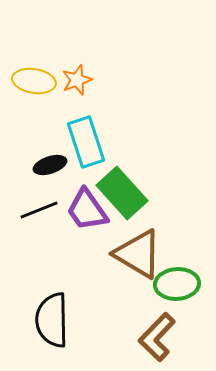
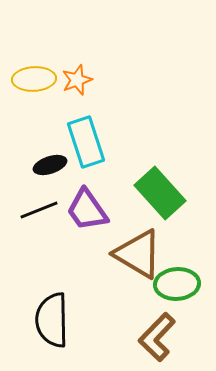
yellow ellipse: moved 2 px up; rotated 12 degrees counterclockwise
green rectangle: moved 38 px right
